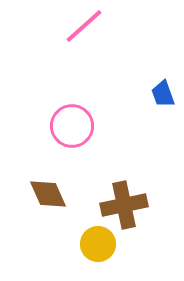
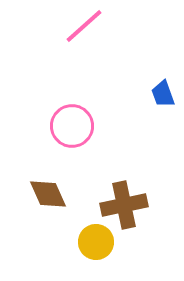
yellow circle: moved 2 px left, 2 px up
